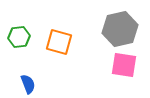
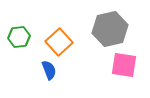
gray hexagon: moved 10 px left
orange square: rotated 32 degrees clockwise
blue semicircle: moved 21 px right, 14 px up
